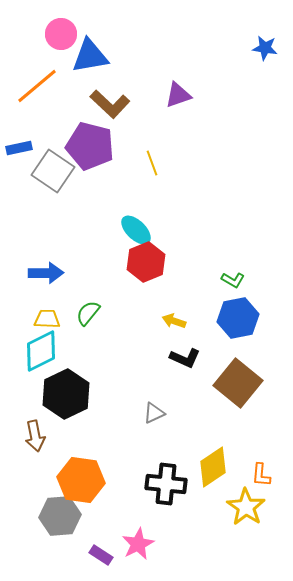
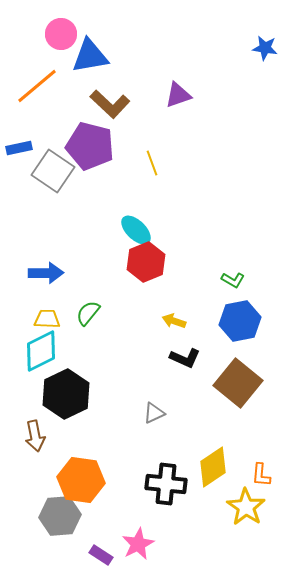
blue hexagon: moved 2 px right, 3 px down
